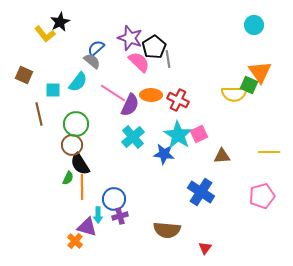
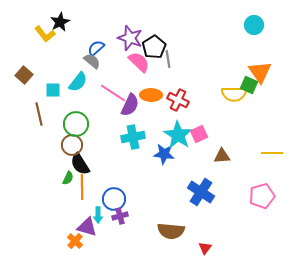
brown square: rotated 18 degrees clockwise
cyan cross: rotated 30 degrees clockwise
yellow line: moved 3 px right, 1 px down
brown semicircle: moved 4 px right, 1 px down
